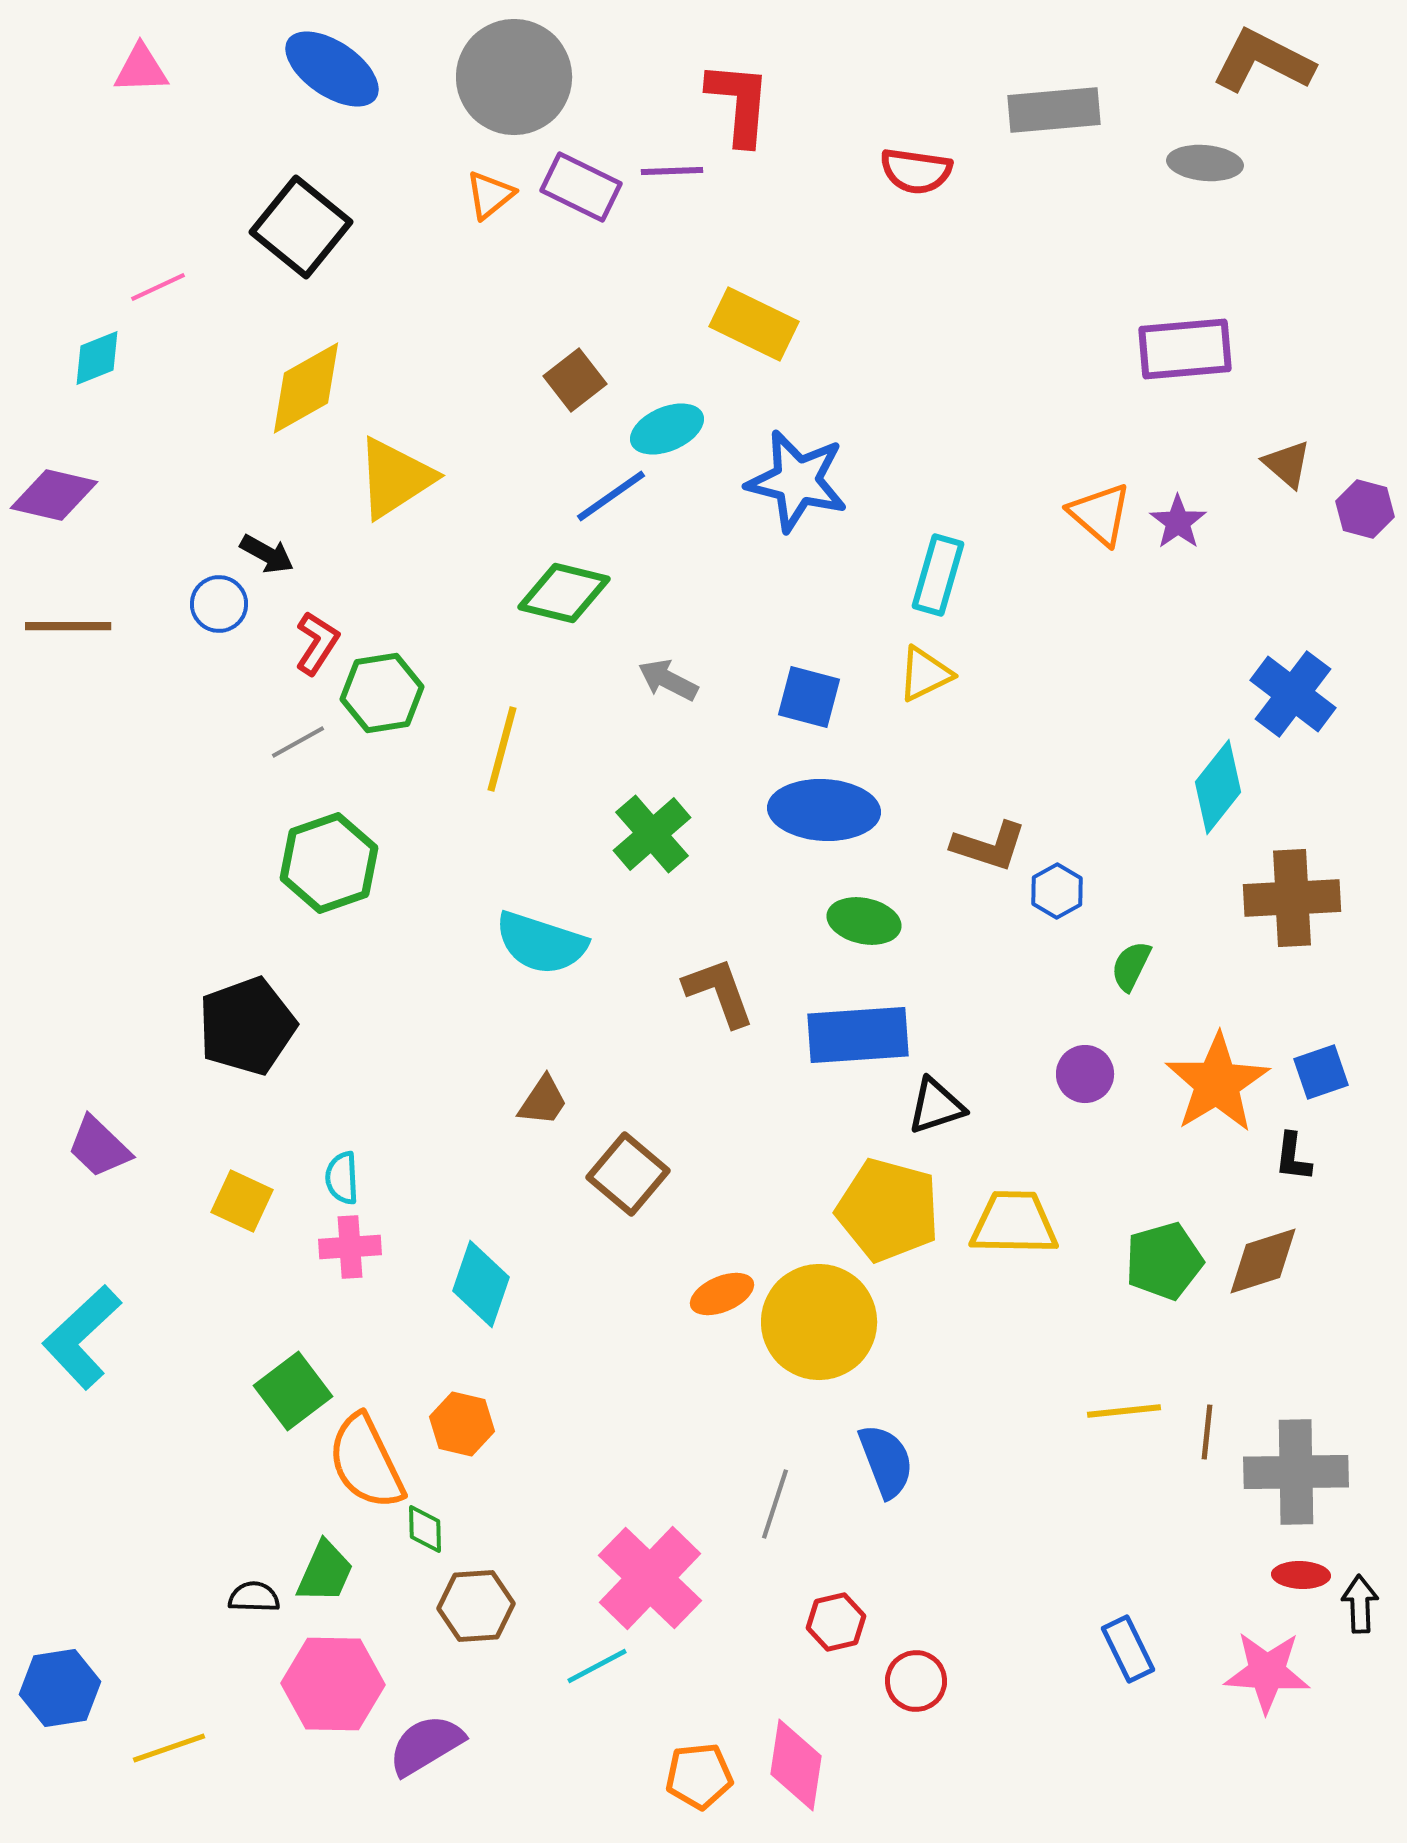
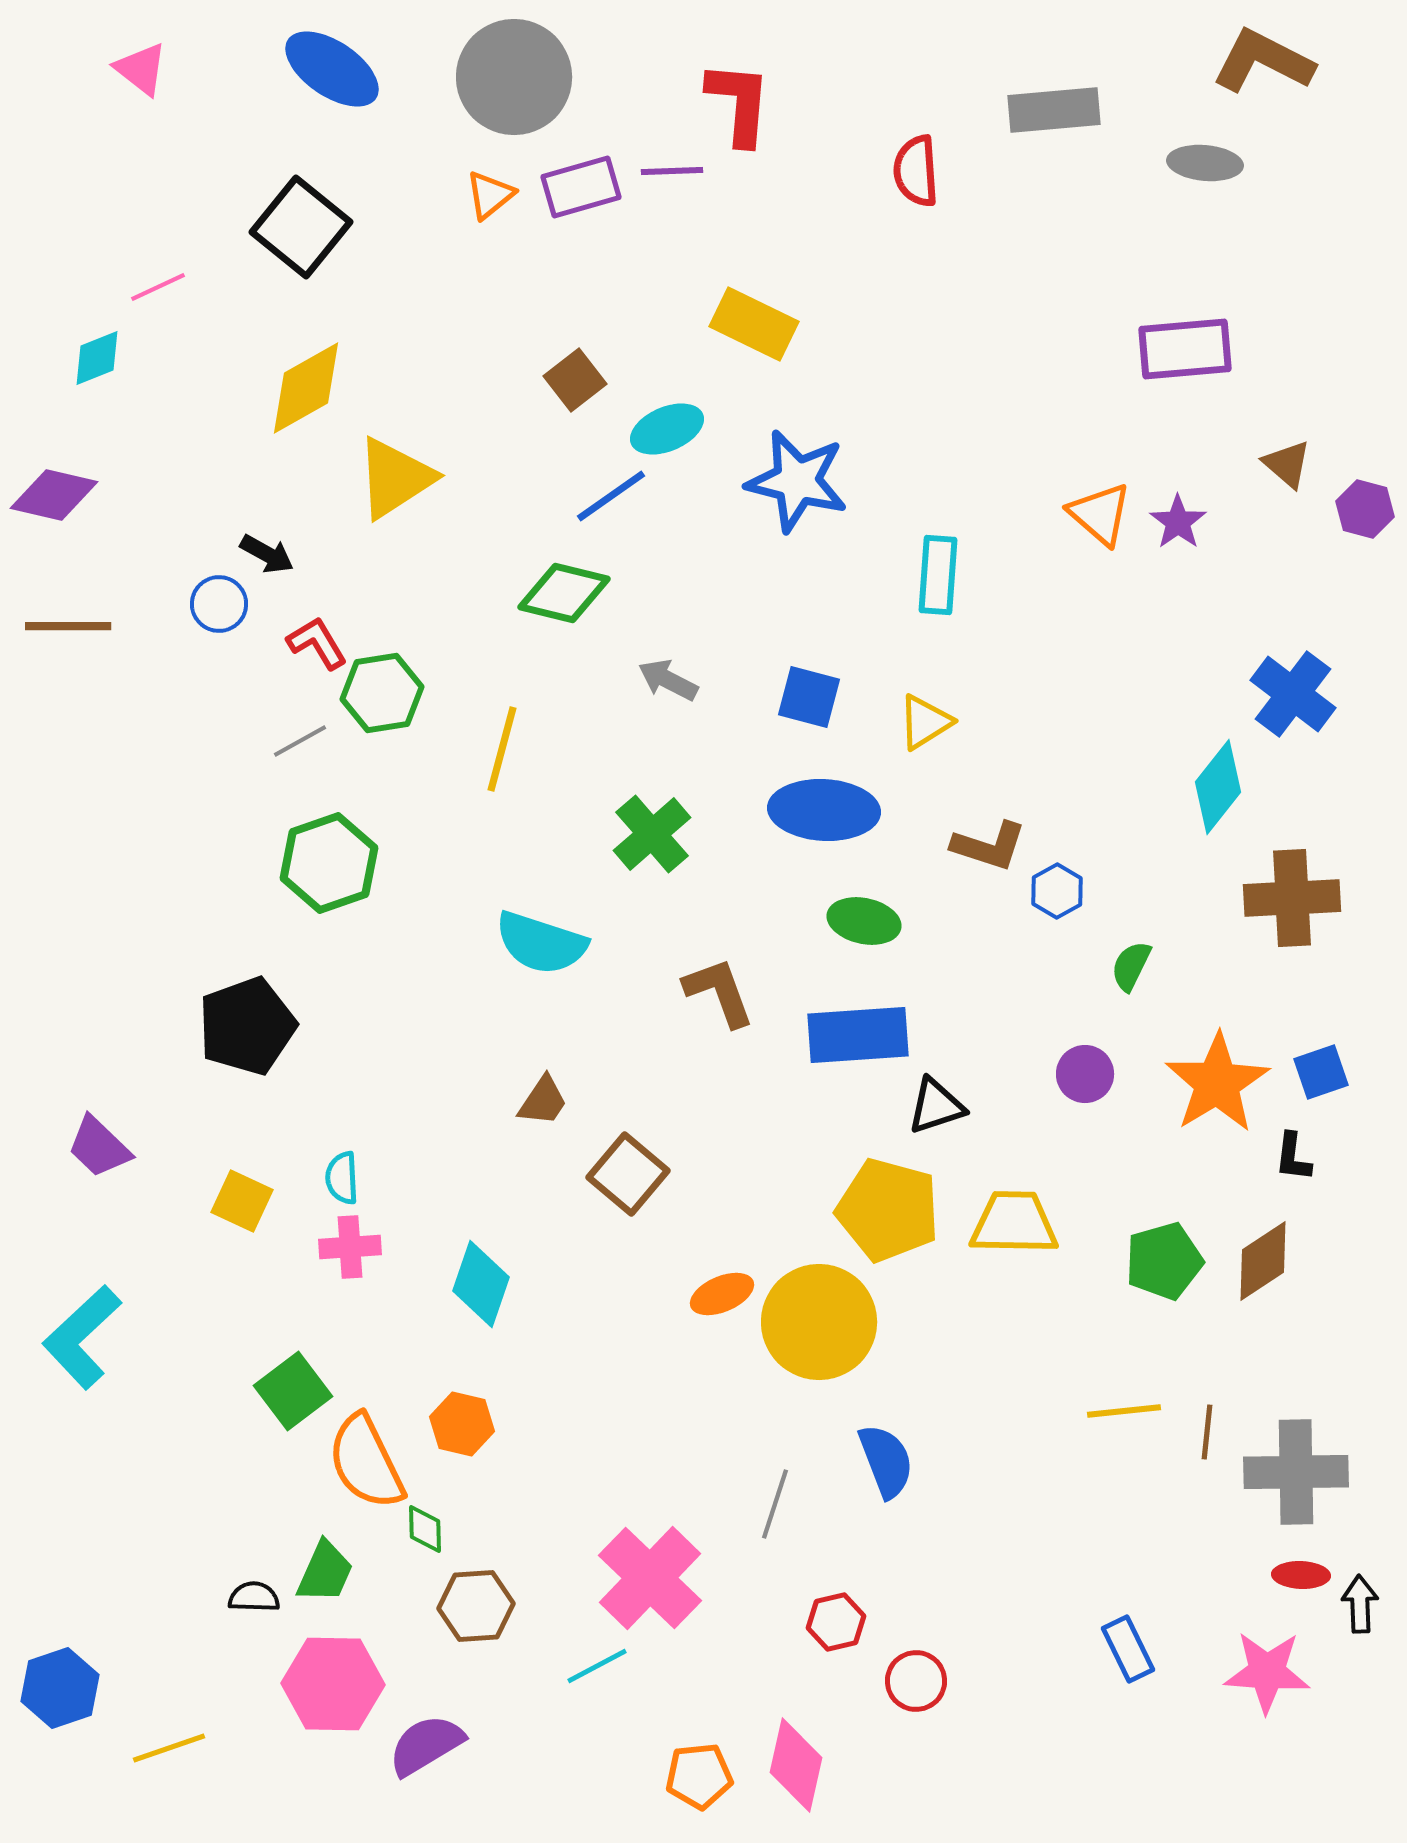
pink triangle at (141, 69): rotated 40 degrees clockwise
red semicircle at (916, 171): rotated 78 degrees clockwise
purple rectangle at (581, 187): rotated 42 degrees counterclockwise
cyan rectangle at (938, 575): rotated 12 degrees counterclockwise
red L-shape at (317, 643): rotated 64 degrees counterclockwise
yellow triangle at (925, 674): moved 48 px down; rotated 6 degrees counterclockwise
gray line at (298, 742): moved 2 px right, 1 px up
brown diamond at (1263, 1261): rotated 16 degrees counterclockwise
blue hexagon at (60, 1688): rotated 10 degrees counterclockwise
pink diamond at (796, 1765): rotated 4 degrees clockwise
